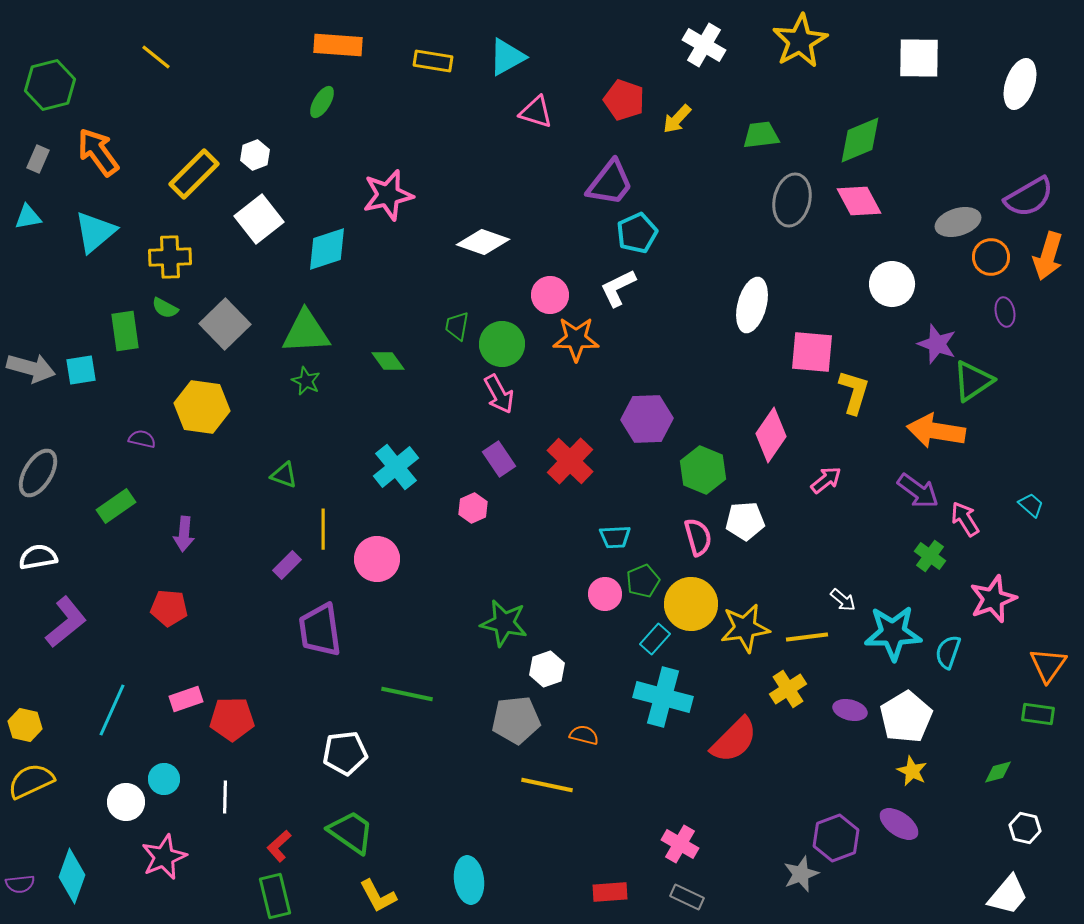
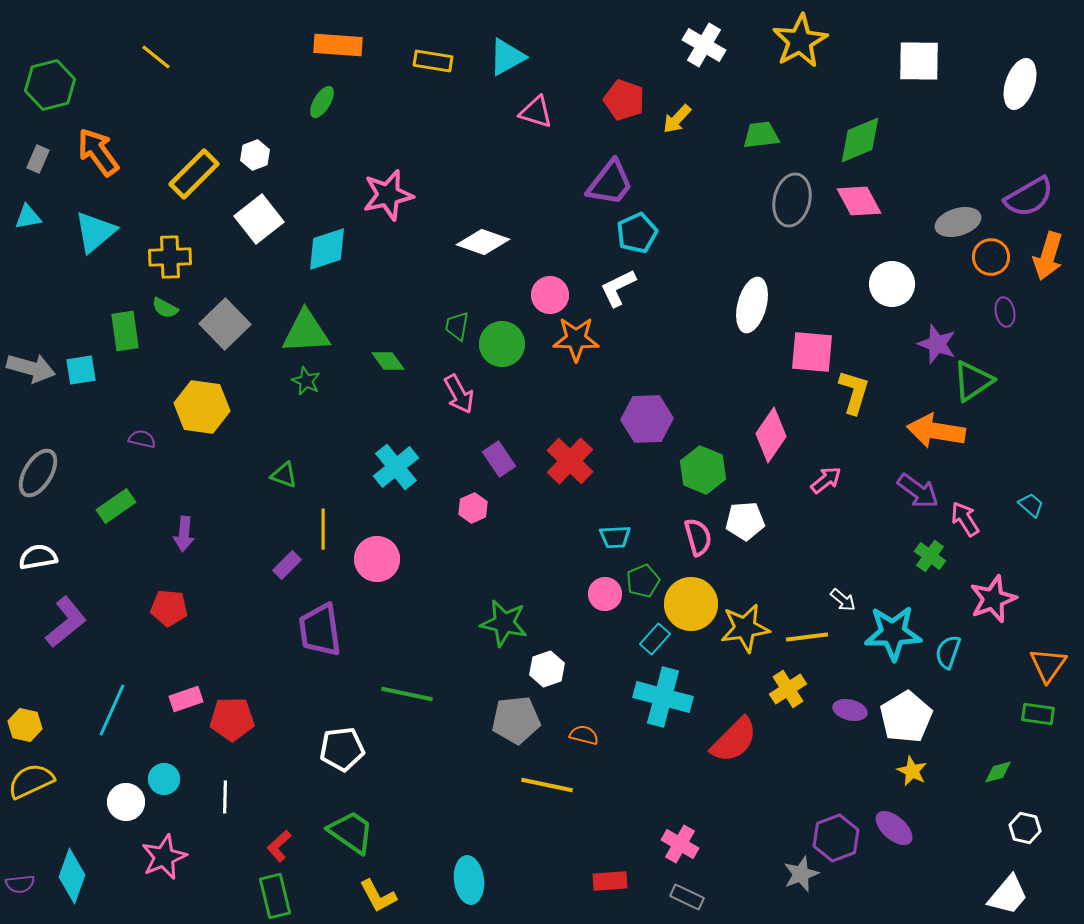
white square at (919, 58): moved 3 px down
pink arrow at (499, 394): moved 40 px left
white pentagon at (345, 753): moved 3 px left, 4 px up
purple ellipse at (899, 824): moved 5 px left, 4 px down; rotated 6 degrees clockwise
red rectangle at (610, 892): moved 11 px up
